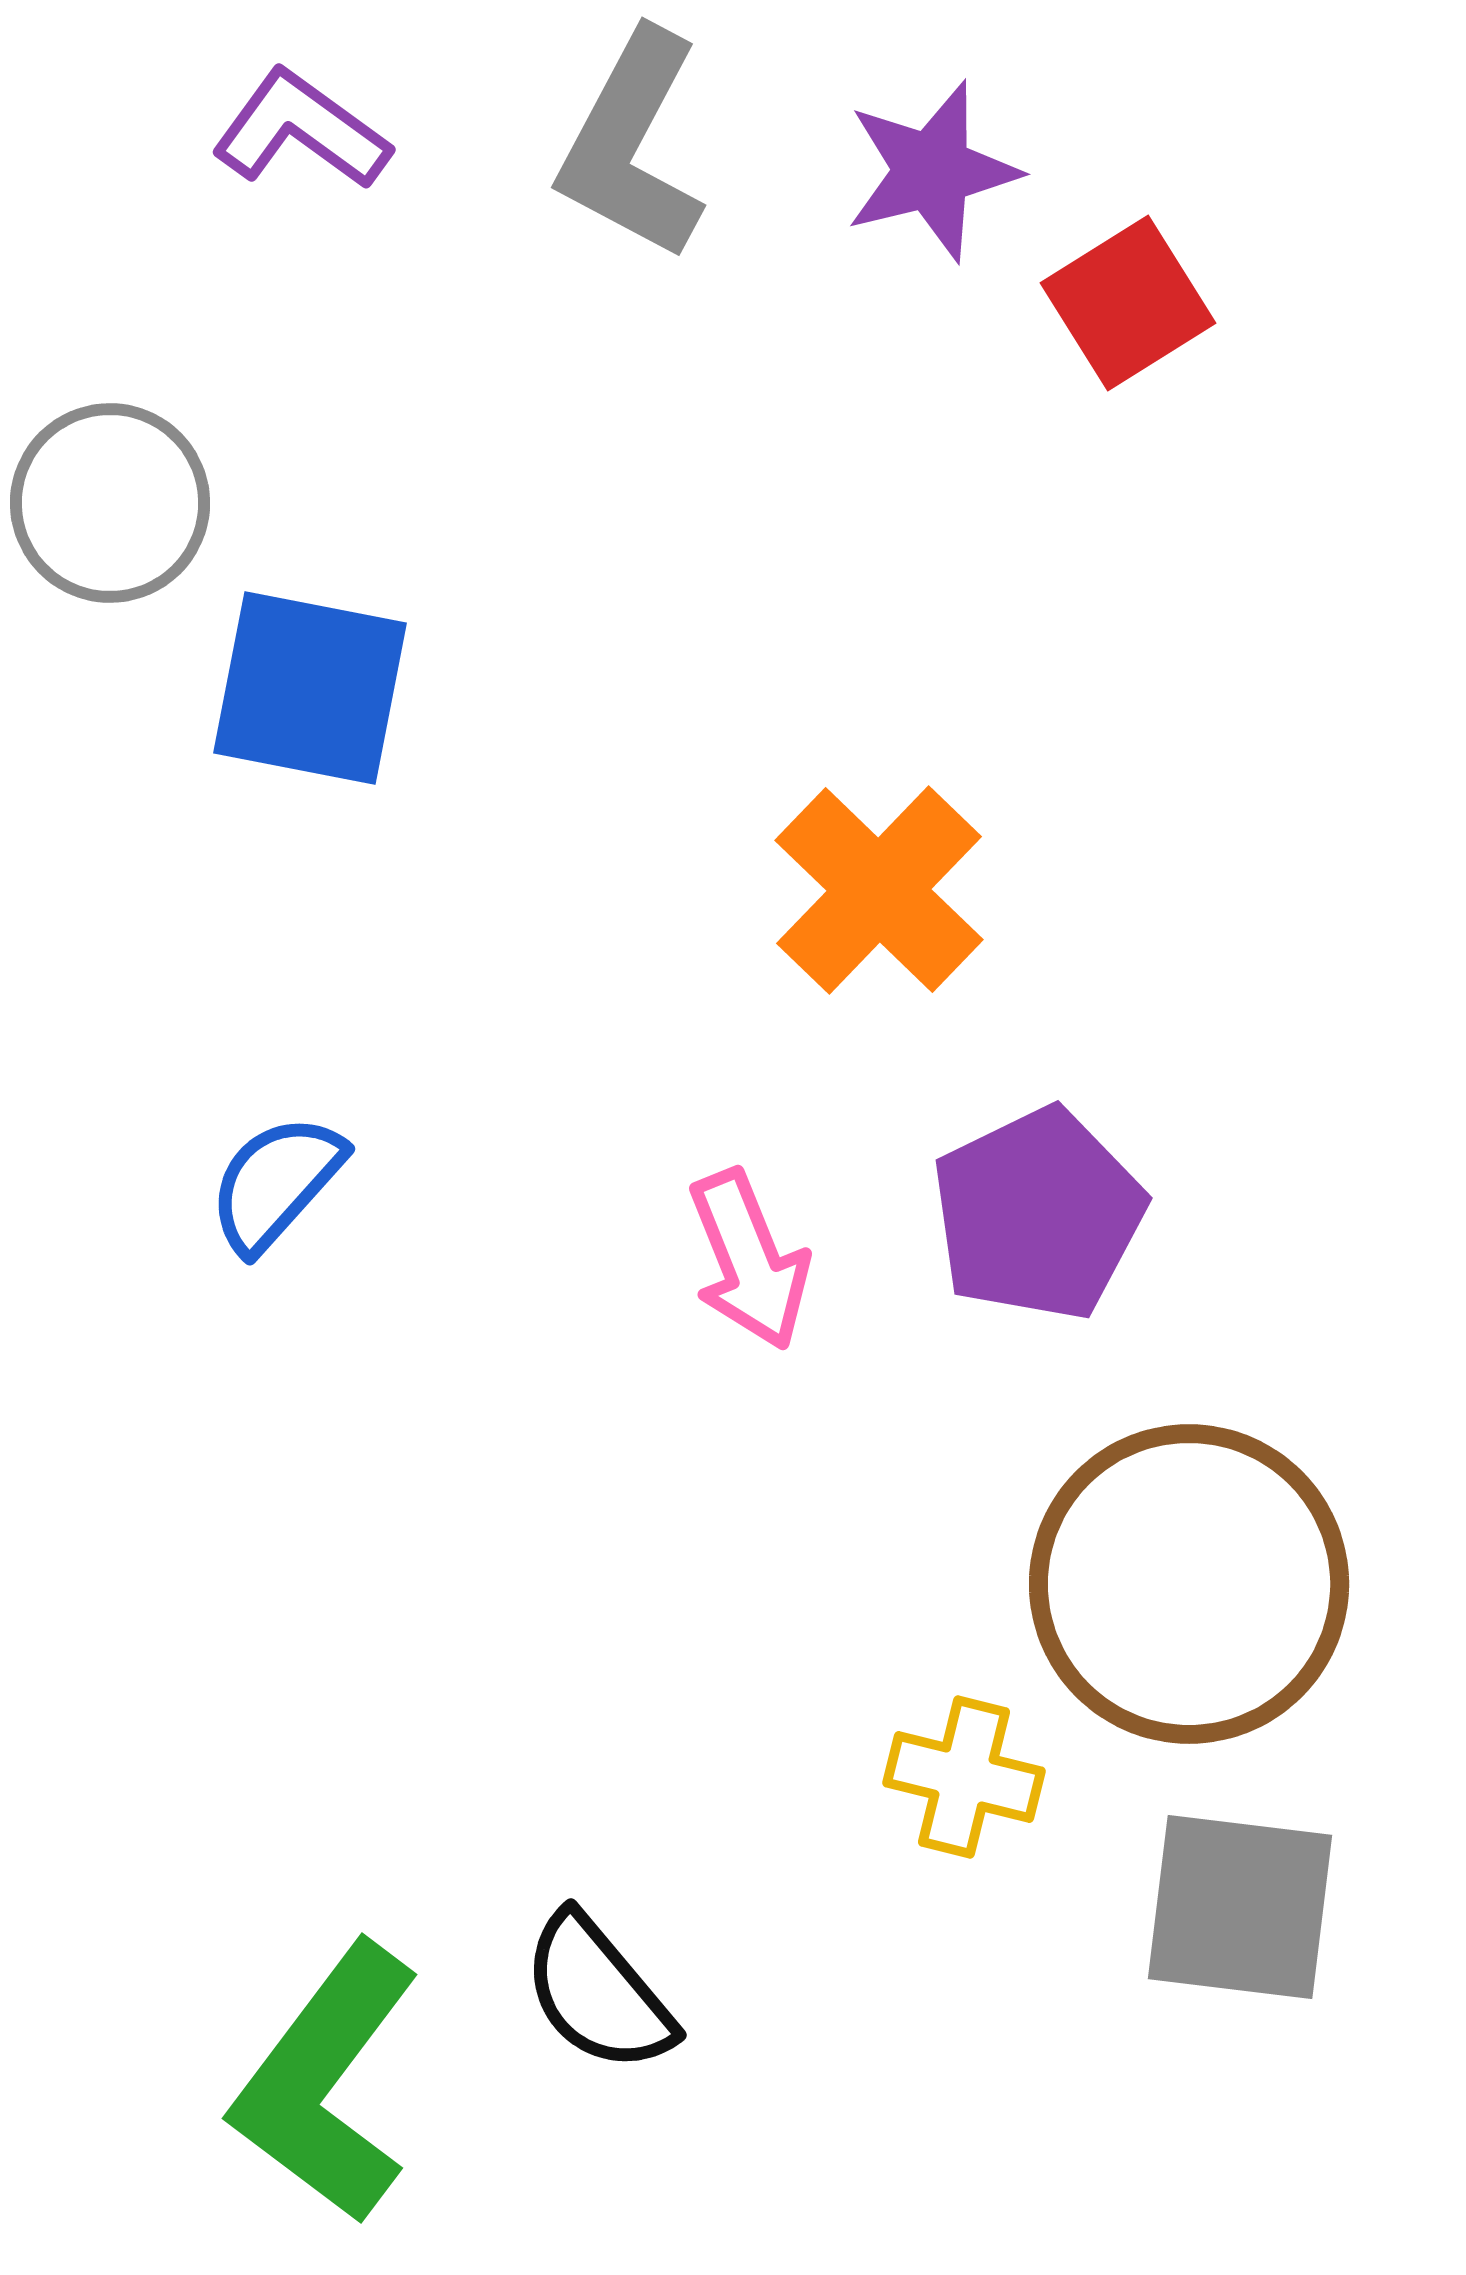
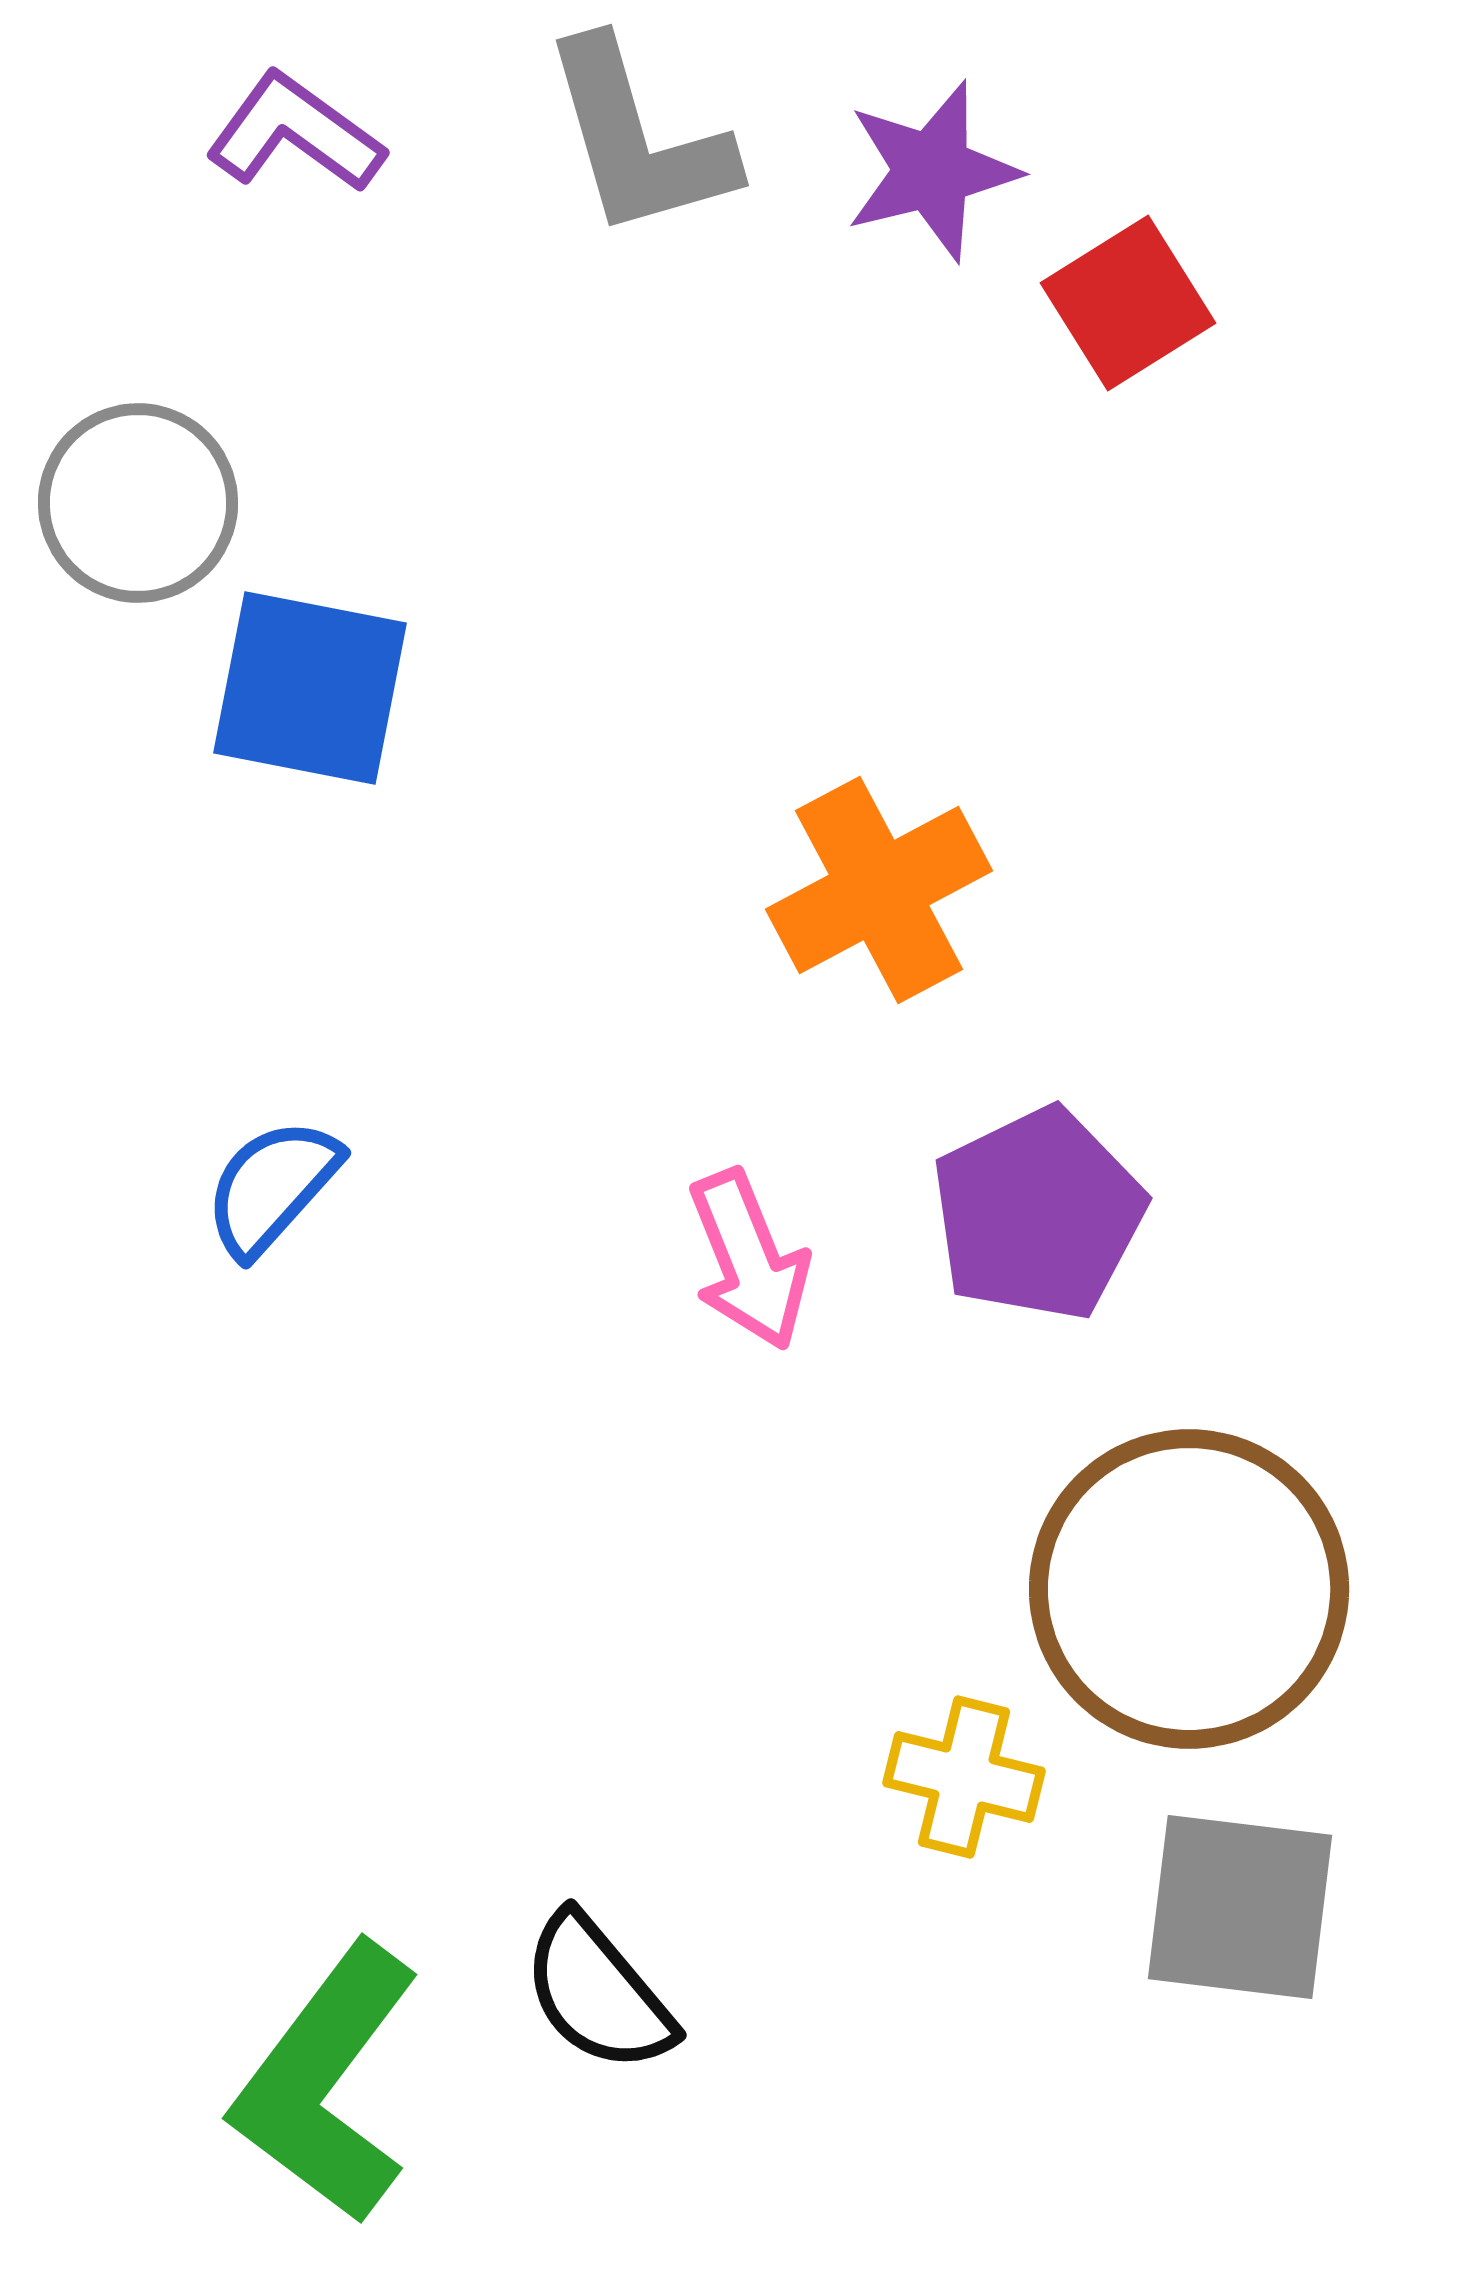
purple L-shape: moved 6 px left, 3 px down
gray L-shape: moved 6 px right, 6 px up; rotated 44 degrees counterclockwise
gray circle: moved 28 px right
orange cross: rotated 18 degrees clockwise
blue semicircle: moved 4 px left, 4 px down
brown circle: moved 5 px down
